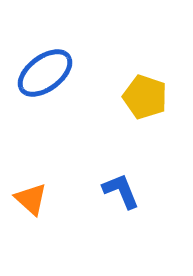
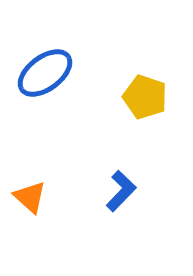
blue L-shape: rotated 66 degrees clockwise
orange triangle: moved 1 px left, 2 px up
